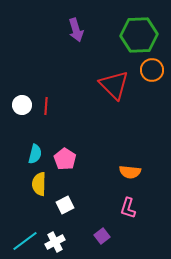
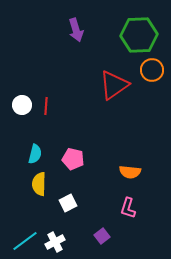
red triangle: rotated 40 degrees clockwise
pink pentagon: moved 8 px right; rotated 20 degrees counterclockwise
white square: moved 3 px right, 2 px up
